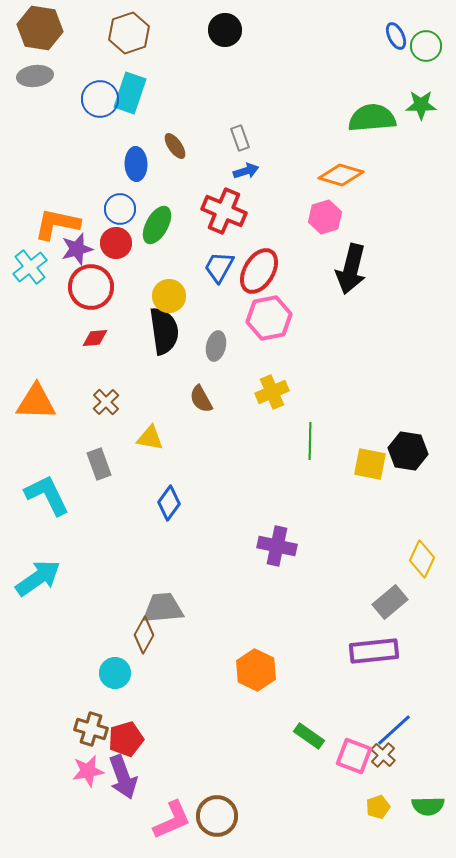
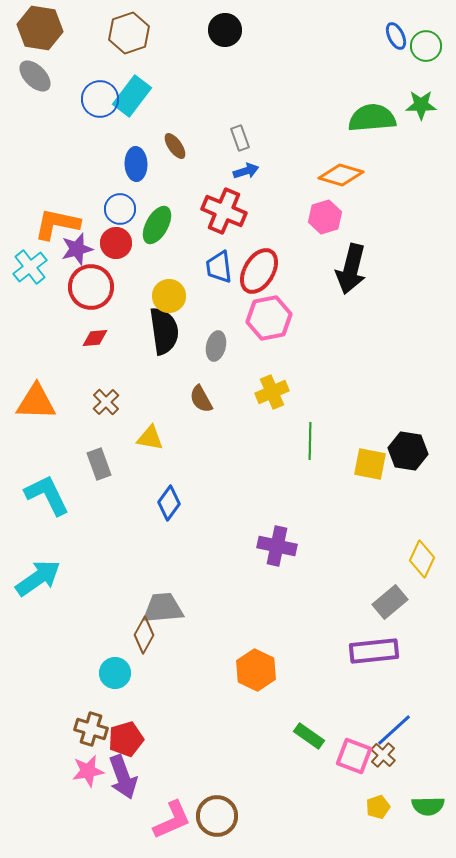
gray ellipse at (35, 76): rotated 52 degrees clockwise
cyan rectangle at (130, 93): moved 2 px right, 3 px down; rotated 18 degrees clockwise
blue trapezoid at (219, 267): rotated 36 degrees counterclockwise
